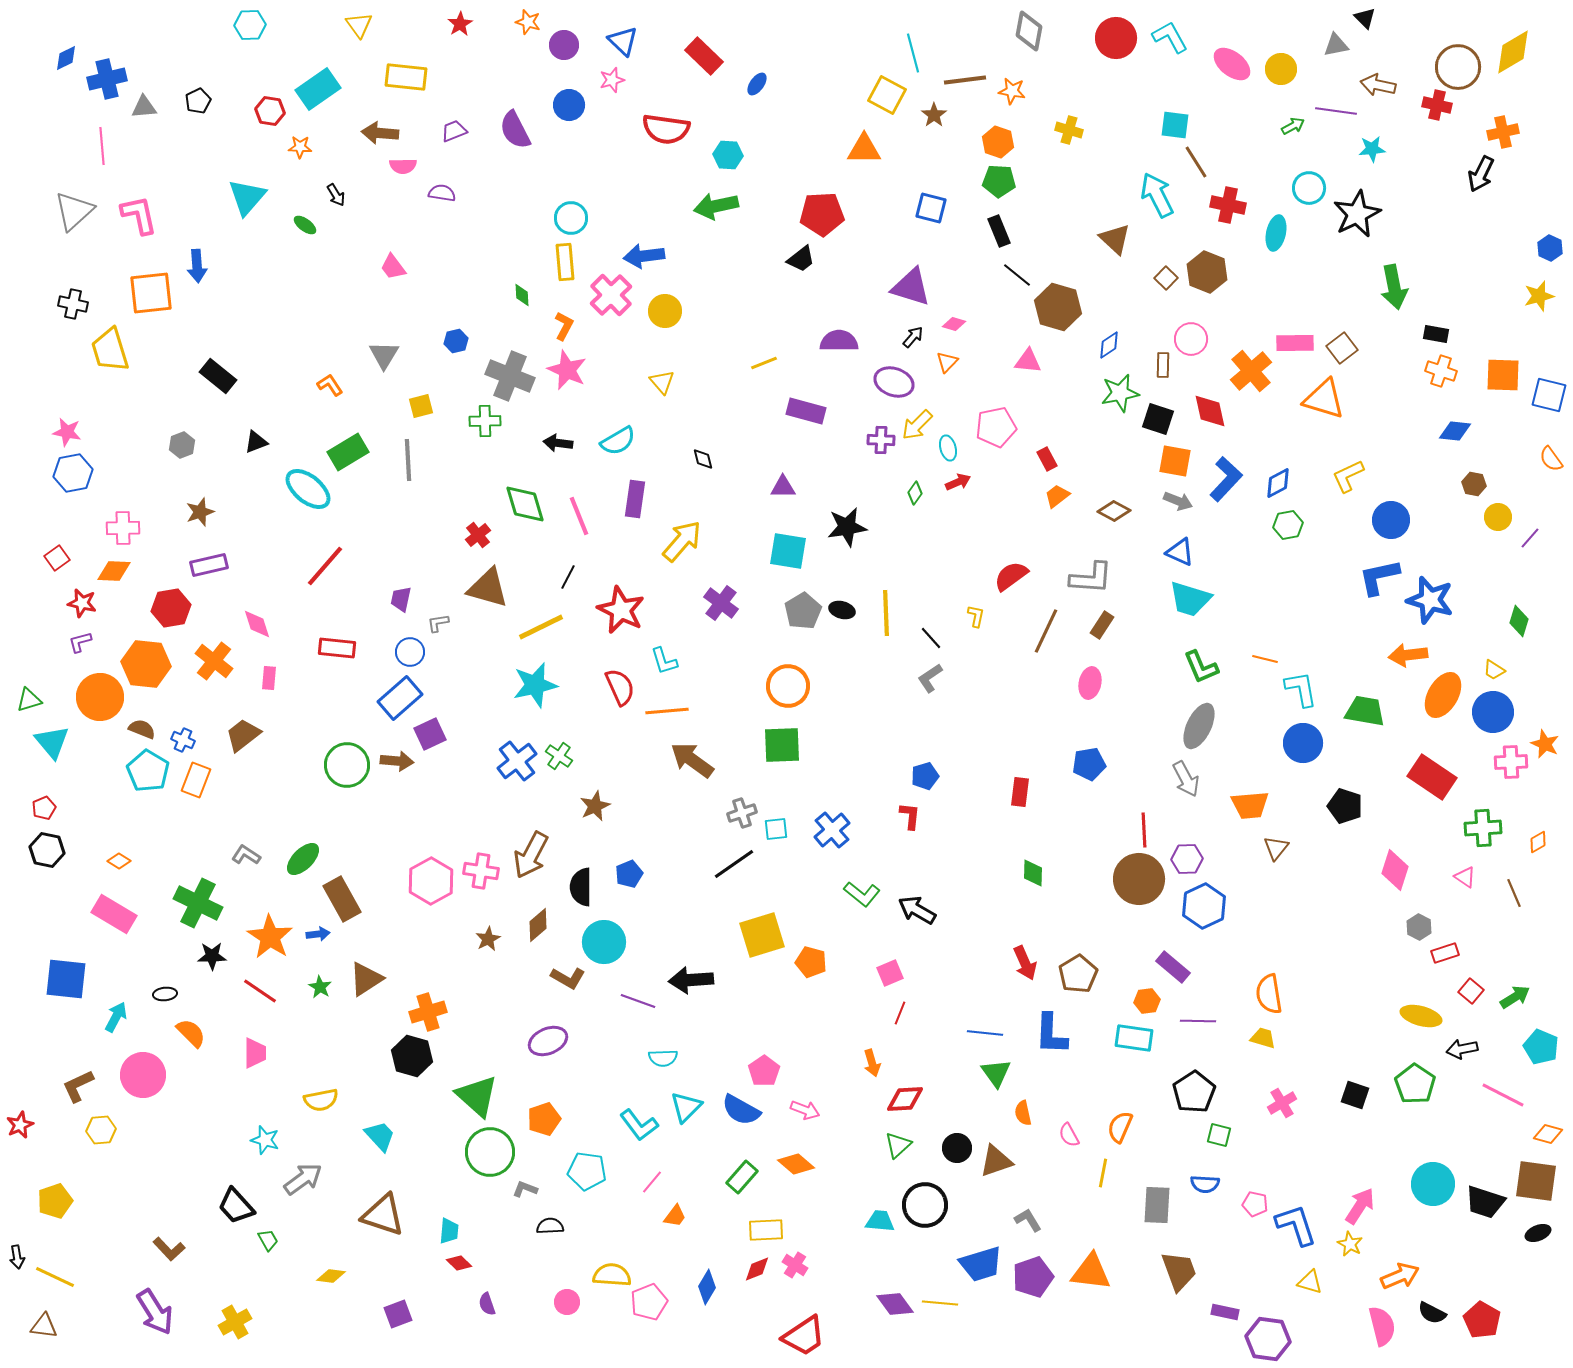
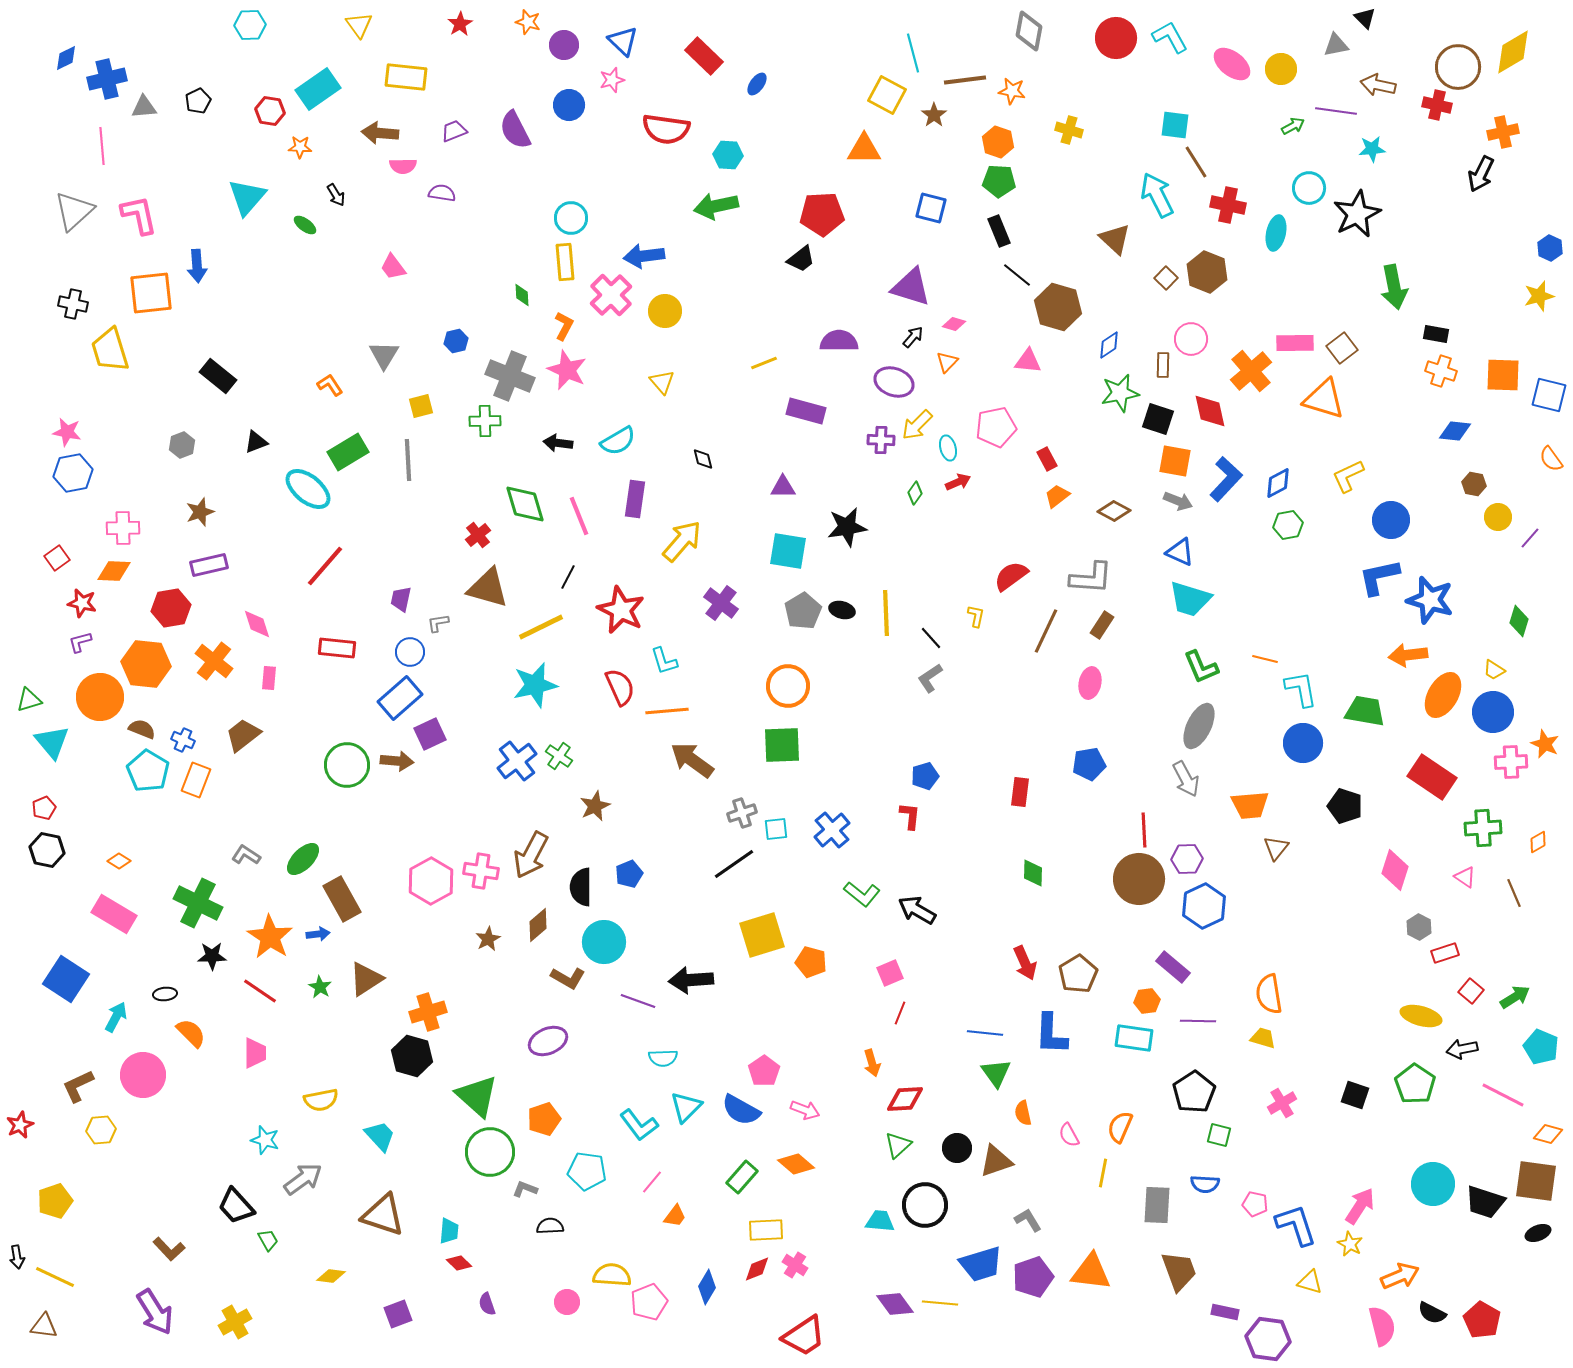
blue square at (66, 979): rotated 27 degrees clockwise
